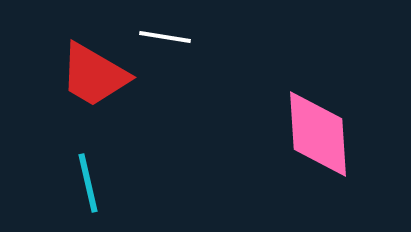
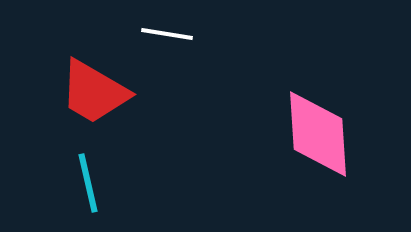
white line: moved 2 px right, 3 px up
red trapezoid: moved 17 px down
